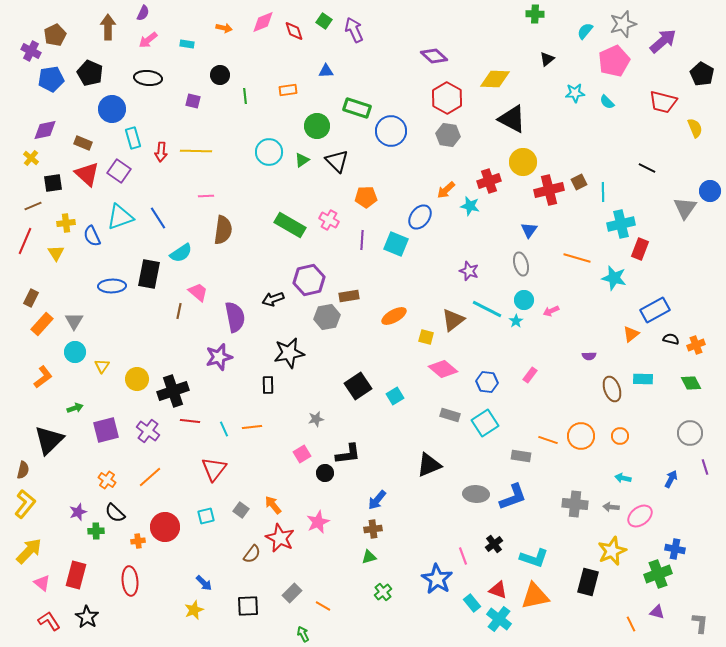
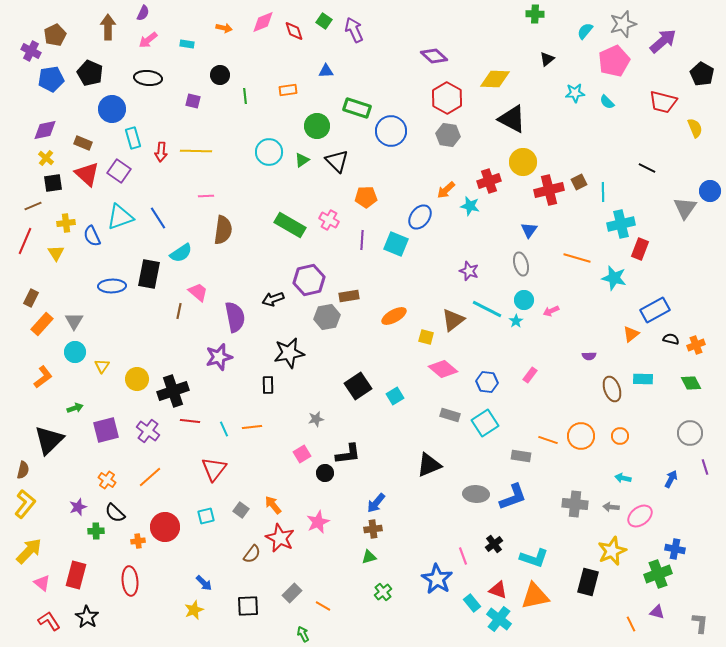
yellow cross at (31, 158): moved 15 px right
blue arrow at (377, 500): moved 1 px left, 3 px down
purple star at (78, 512): moved 5 px up
